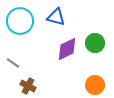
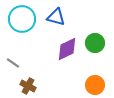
cyan circle: moved 2 px right, 2 px up
